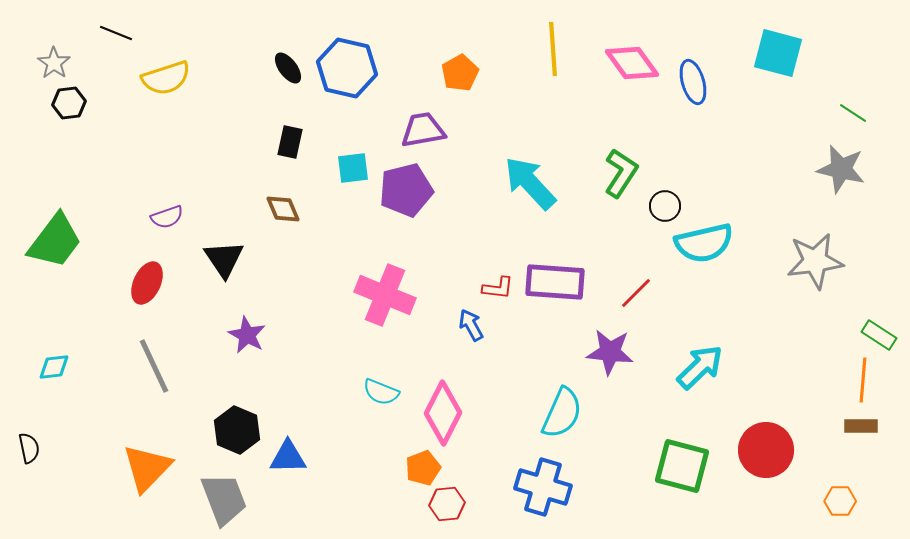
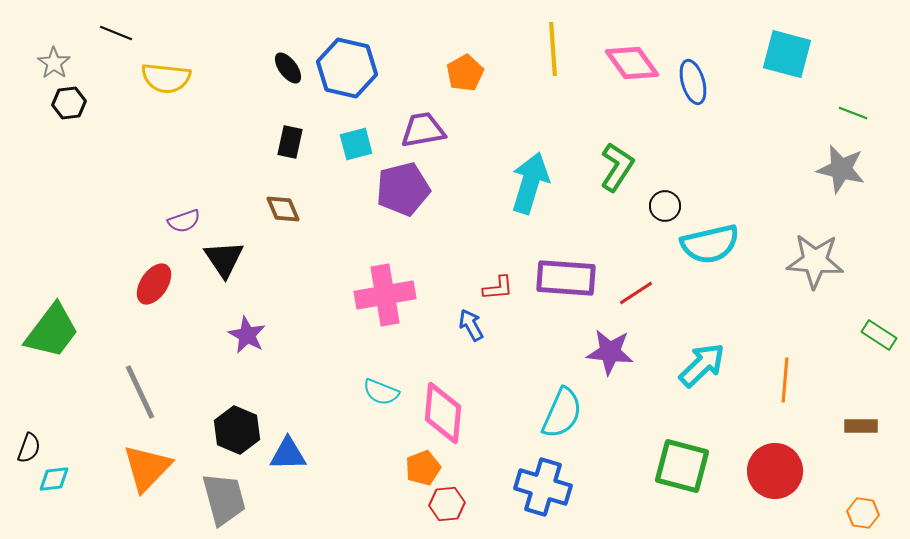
cyan square at (778, 53): moved 9 px right, 1 px down
orange pentagon at (460, 73): moved 5 px right
yellow semicircle at (166, 78): rotated 24 degrees clockwise
green line at (853, 113): rotated 12 degrees counterclockwise
cyan square at (353, 168): moved 3 px right, 24 px up; rotated 8 degrees counterclockwise
green L-shape at (621, 173): moved 4 px left, 6 px up
cyan arrow at (530, 183): rotated 60 degrees clockwise
purple pentagon at (406, 190): moved 3 px left, 1 px up
purple semicircle at (167, 217): moved 17 px right, 4 px down
green trapezoid at (55, 241): moved 3 px left, 90 px down
cyan semicircle at (704, 243): moved 6 px right, 1 px down
gray star at (815, 261): rotated 12 degrees clockwise
purple rectangle at (555, 282): moved 11 px right, 4 px up
red ellipse at (147, 283): moved 7 px right, 1 px down; rotated 9 degrees clockwise
red L-shape at (498, 288): rotated 12 degrees counterclockwise
red line at (636, 293): rotated 12 degrees clockwise
pink cross at (385, 295): rotated 32 degrees counterclockwise
gray line at (154, 366): moved 14 px left, 26 px down
cyan diamond at (54, 367): moved 112 px down
cyan arrow at (700, 367): moved 2 px right, 2 px up
orange line at (863, 380): moved 78 px left
pink diamond at (443, 413): rotated 22 degrees counterclockwise
black semicircle at (29, 448): rotated 32 degrees clockwise
red circle at (766, 450): moved 9 px right, 21 px down
blue triangle at (288, 457): moved 3 px up
gray trapezoid at (224, 499): rotated 6 degrees clockwise
orange hexagon at (840, 501): moved 23 px right, 12 px down; rotated 8 degrees clockwise
